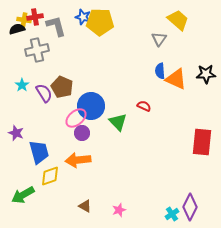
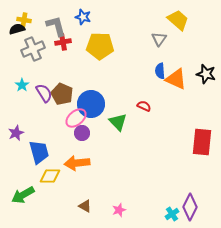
red cross: moved 28 px right, 25 px down
yellow pentagon: moved 24 px down
gray cross: moved 4 px left, 1 px up; rotated 10 degrees counterclockwise
black star: rotated 18 degrees clockwise
brown pentagon: moved 7 px down
blue circle: moved 2 px up
purple star: rotated 28 degrees clockwise
orange arrow: moved 1 px left, 3 px down
yellow diamond: rotated 20 degrees clockwise
